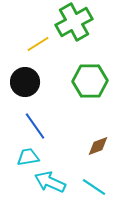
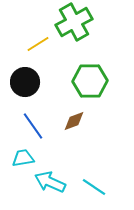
blue line: moved 2 px left
brown diamond: moved 24 px left, 25 px up
cyan trapezoid: moved 5 px left, 1 px down
